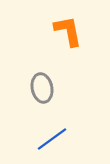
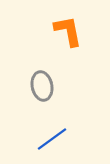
gray ellipse: moved 2 px up
